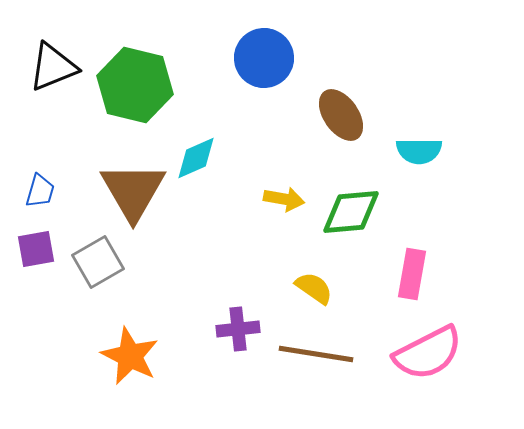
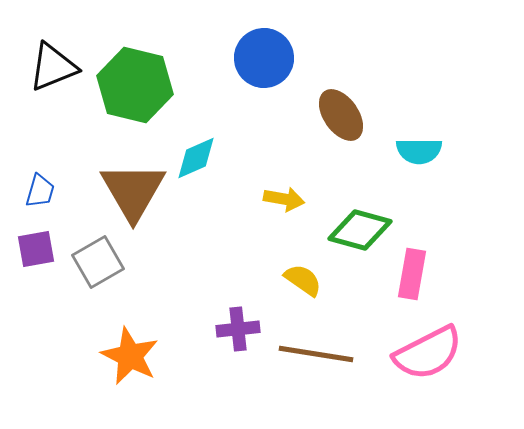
green diamond: moved 9 px right, 18 px down; rotated 20 degrees clockwise
yellow semicircle: moved 11 px left, 8 px up
